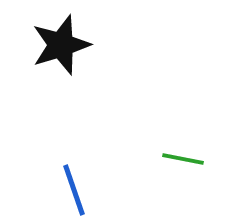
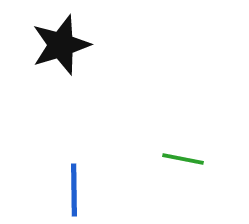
blue line: rotated 18 degrees clockwise
